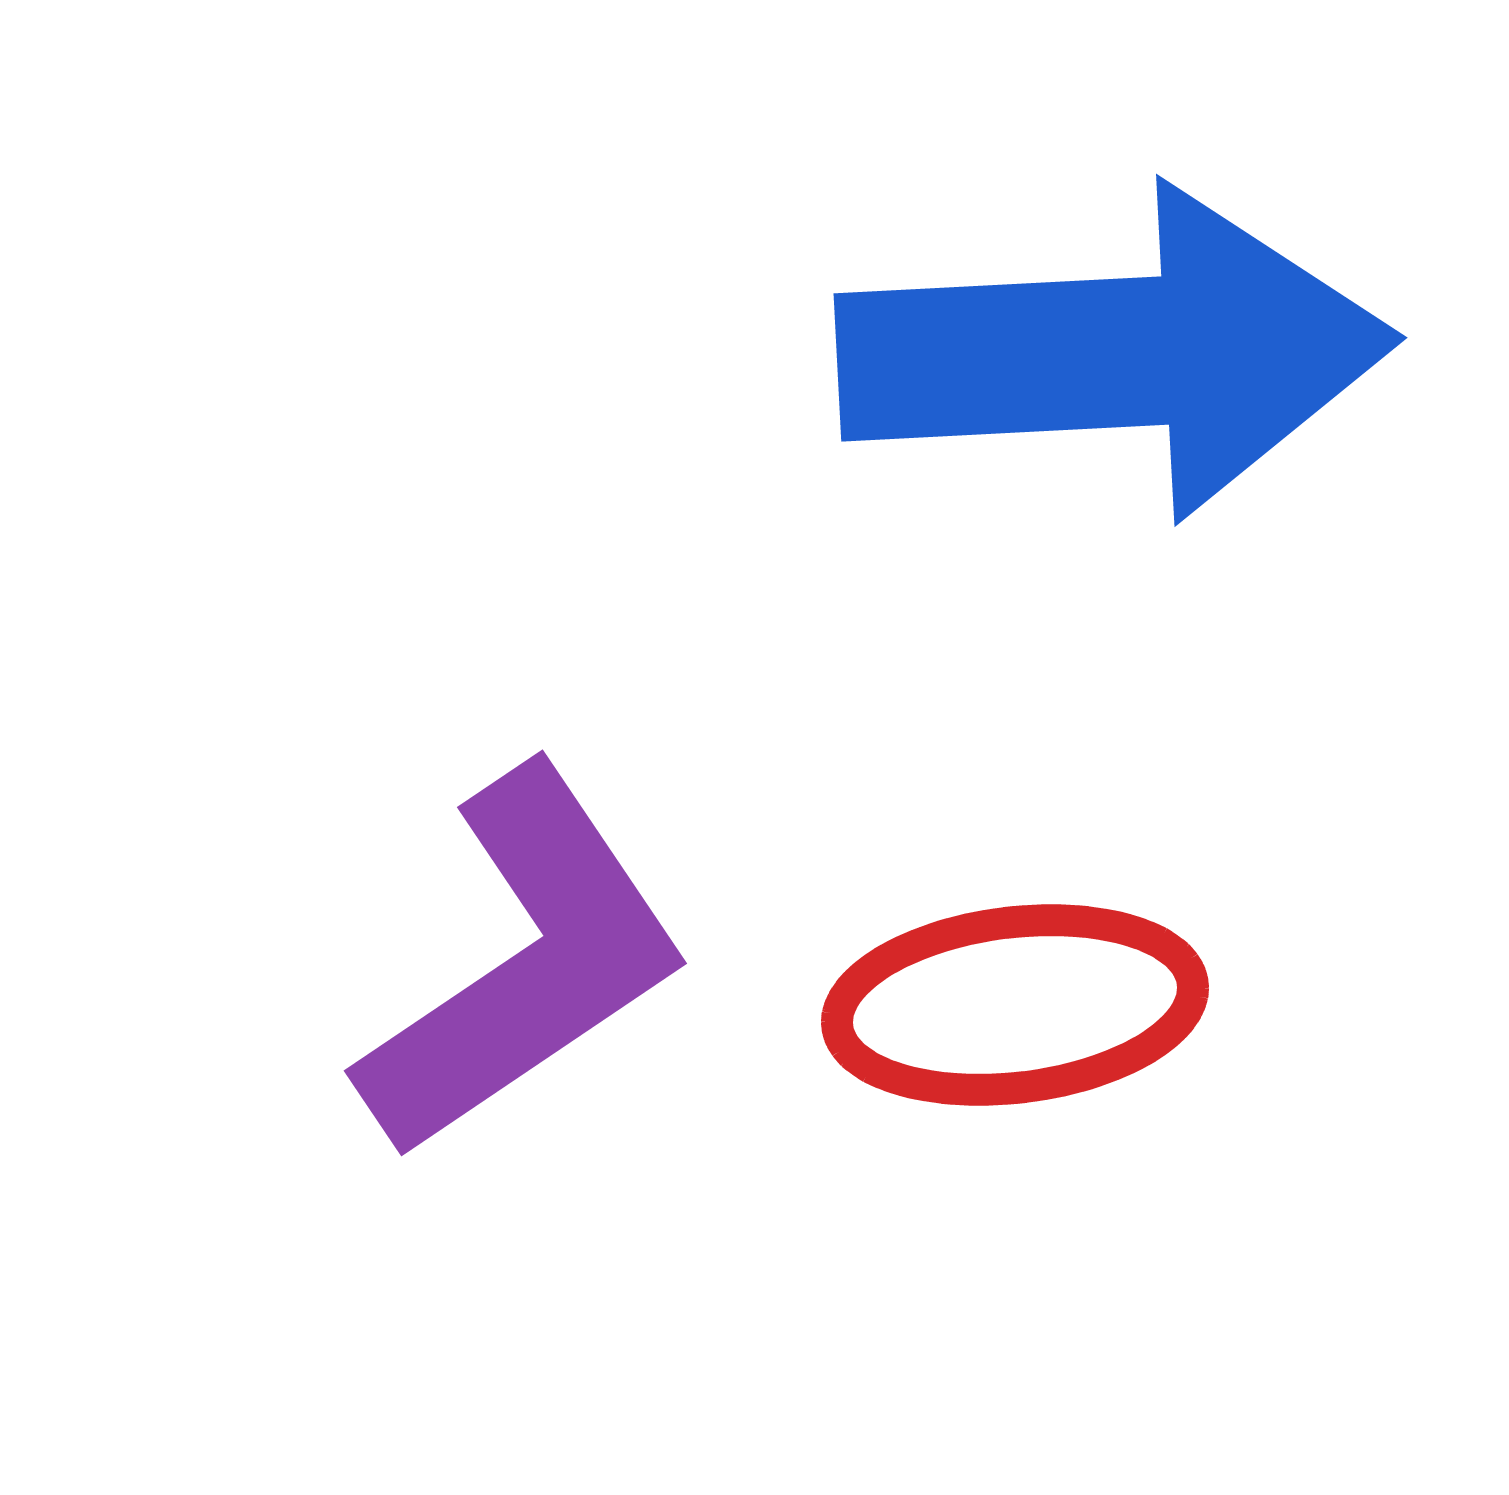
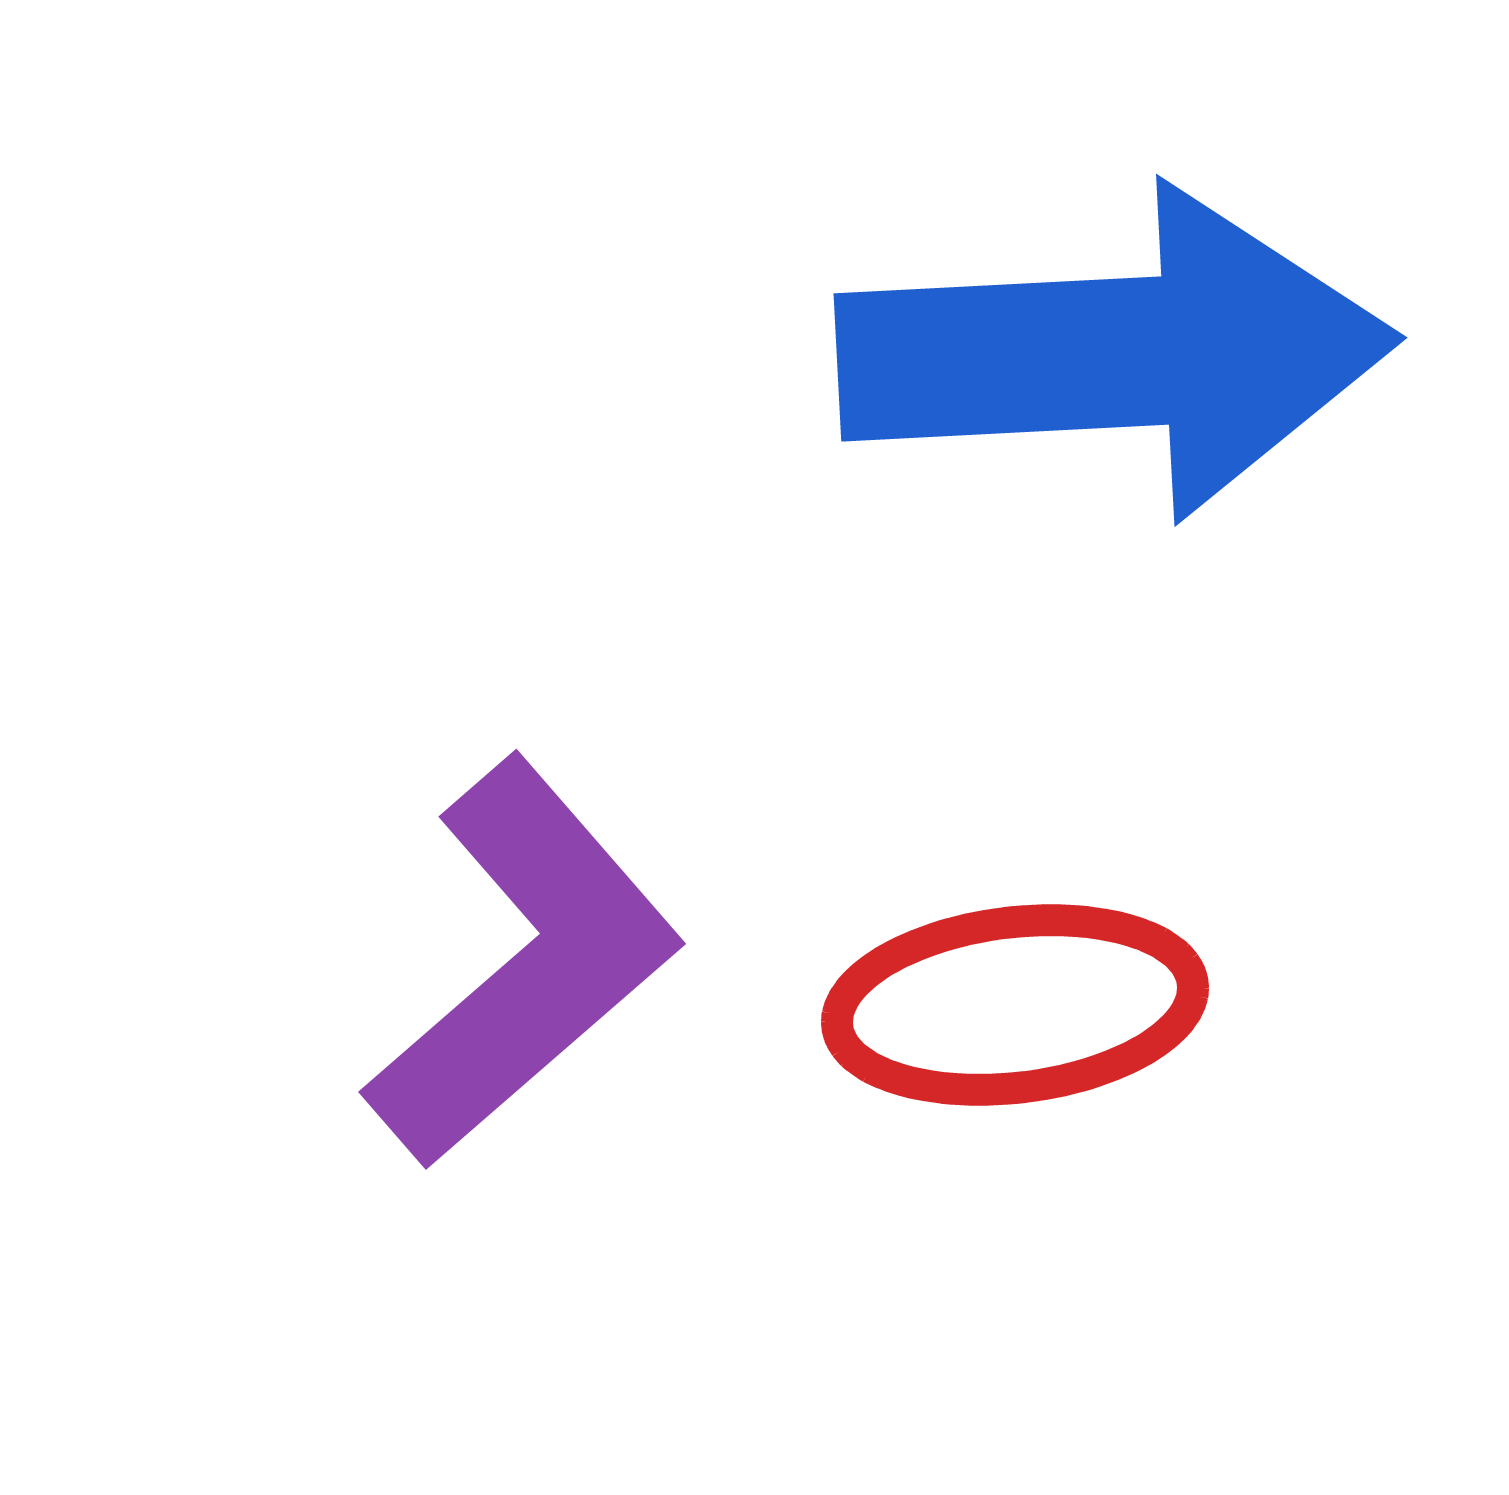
purple L-shape: rotated 7 degrees counterclockwise
